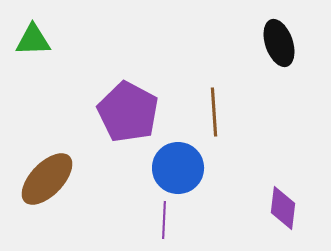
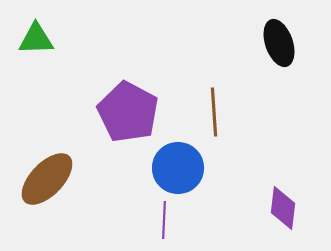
green triangle: moved 3 px right, 1 px up
